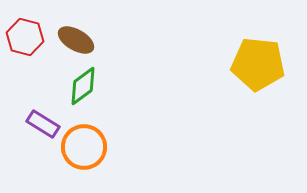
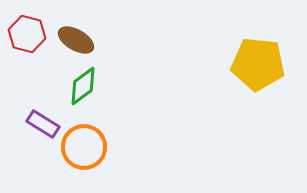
red hexagon: moved 2 px right, 3 px up
